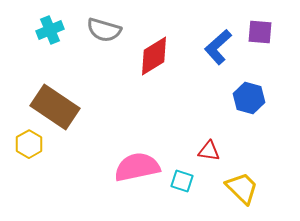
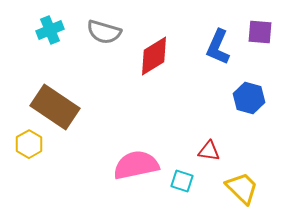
gray semicircle: moved 2 px down
blue L-shape: rotated 24 degrees counterclockwise
pink semicircle: moved 1 px left, 2 px up
